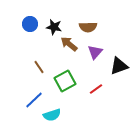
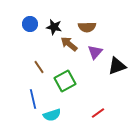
brown semicircle: moved 1 px left
black triangle: moved 2 px left
red line: moved 2 px right, 24 px down
blue line: moved 1 px left, 1 px up; rotated 60 degrees counterclockwise
